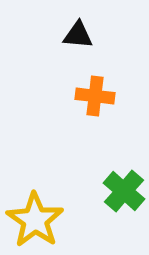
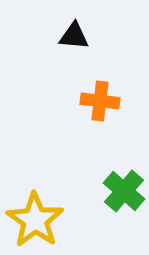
black triangle: moved 4 px left, 1 px down
orange cross: moved 5 px right, 5 px down
